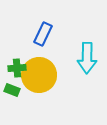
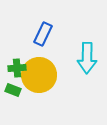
green rectangle: moved 1 px right
